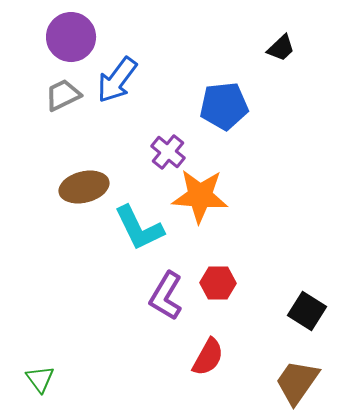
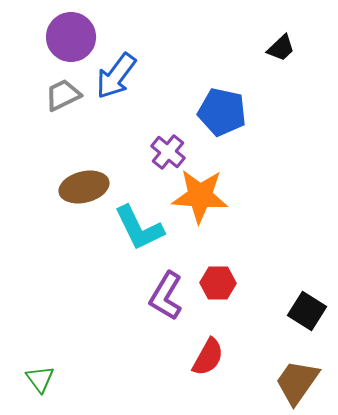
blue arrow: moved 1 px left, 4 px up
blue pentagon: moved 2 px left, 6 px down; rotated 18 degrees clockwise
